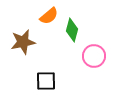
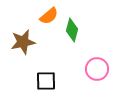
pink circle: moved 3 px right, 13 px down
